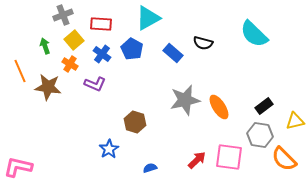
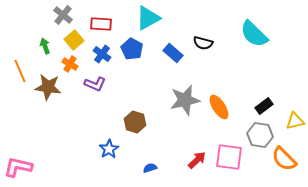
gray cross: rotated 30 degrees counterclockwise
